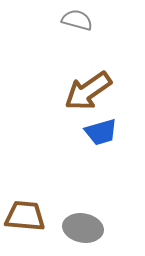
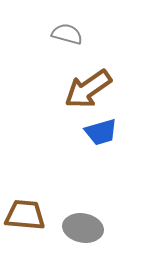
gray semicircle: moved 10 px left, 14 px down
brown arrow: moved 2 px up
brown trapezoid: moved 1 px up
